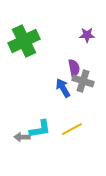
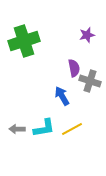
purple star: rotated 14 degrees counterclockwise
green cross: rotated 8 degrees clockwise
gray cross: moved 7 px right
blue arrow: moved 1 px left, 8 px down
cyan L-shape: moved 4 px right, 1 px up
gray arrow: moved 5 px left, 8 px up
